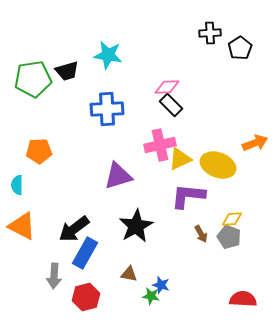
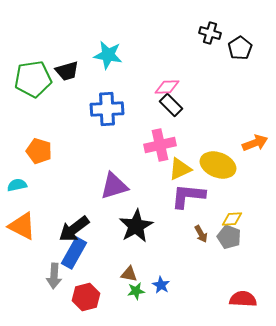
black cross: rotated 20 degrees clockwise
orange pentagon: rotated 20 degrees clockwise
yellow triangle: moved 10 px down
purple triangle: moved 4 px left, 10 px down
cyan semicircle: rotated 78 degrees clockwise
blue rectangle: moved 11 px left
blue star: rotated 12 degrees clockwise
green star: moved 15 px left, 5 px up; rotated 18 degrees counterclockwise
